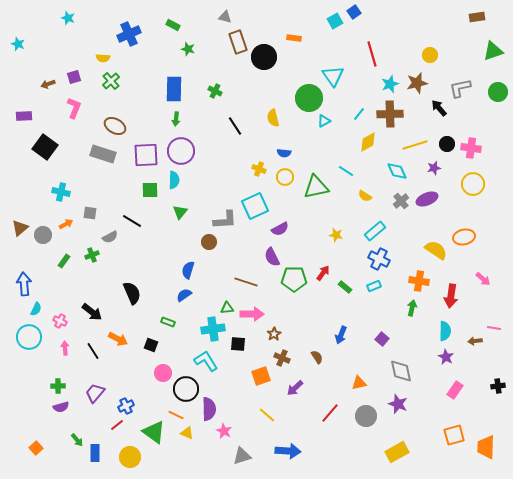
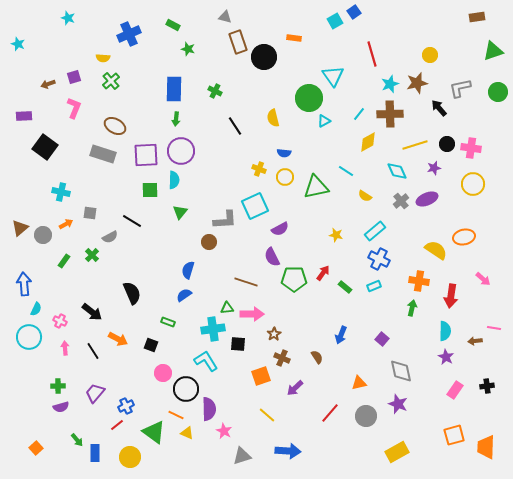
green cross at (92, 255): rotated 24 degrees counterclockwise
black cross at (498, 386): moved 11 px left
